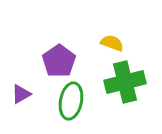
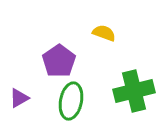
yellow semicircle: moved 8 px left, 10 px up
green cross: moved 9 px right, 9 px down
purple triangle: moved 2 px left, 4 px down
